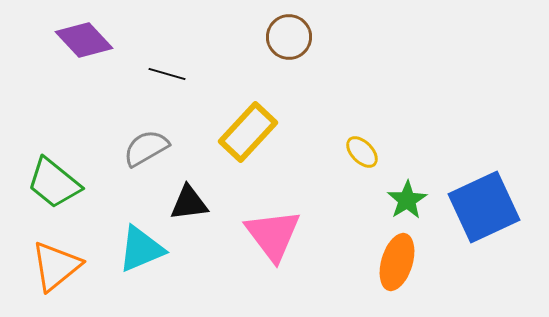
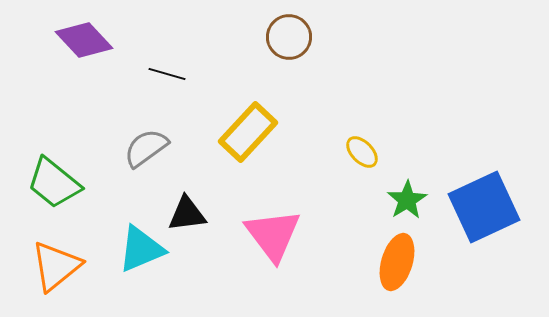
gray semicircle: rotated 6 degrees counterclockwise
black triangle: moved 2 px left, 11 px down
